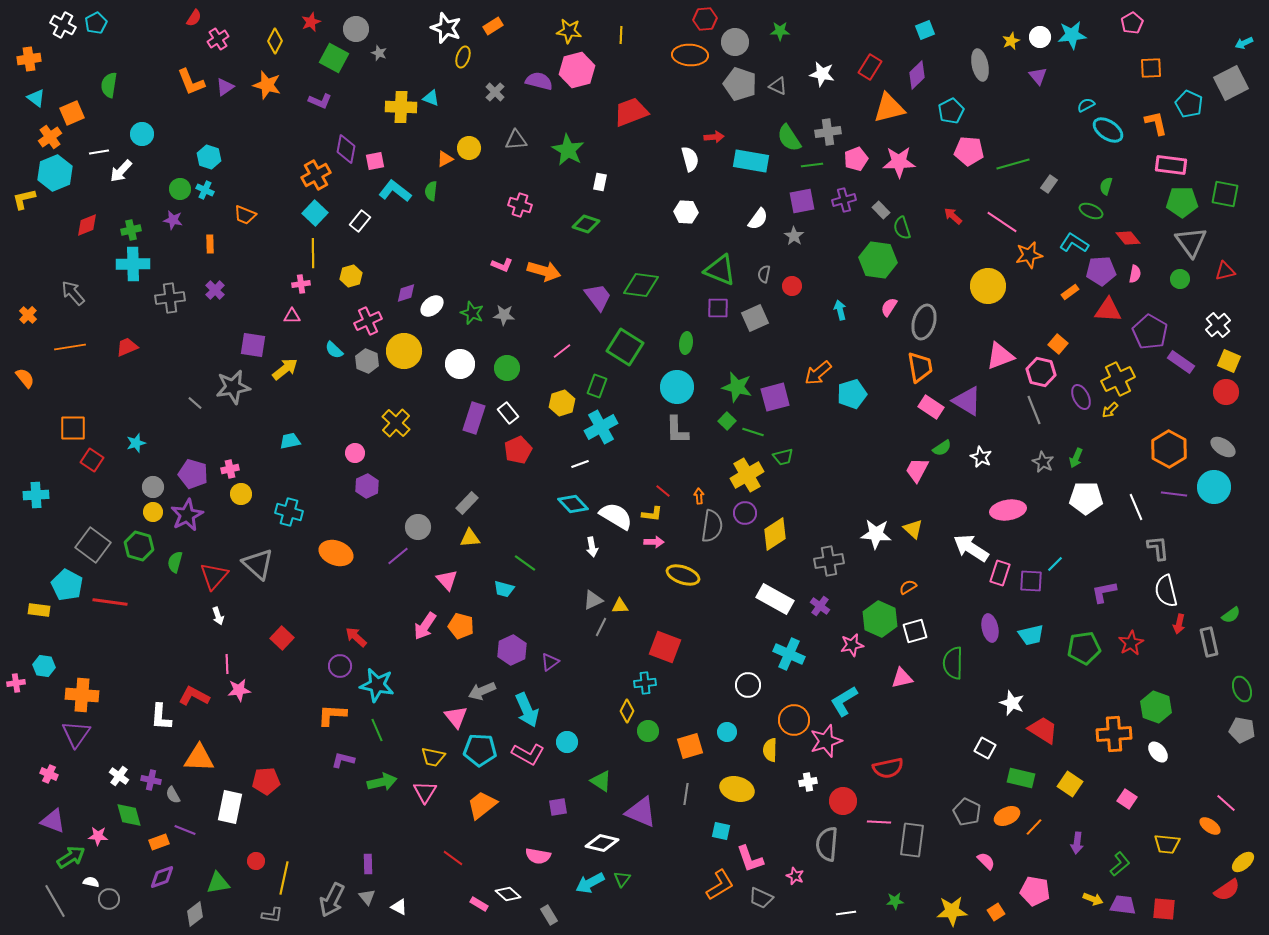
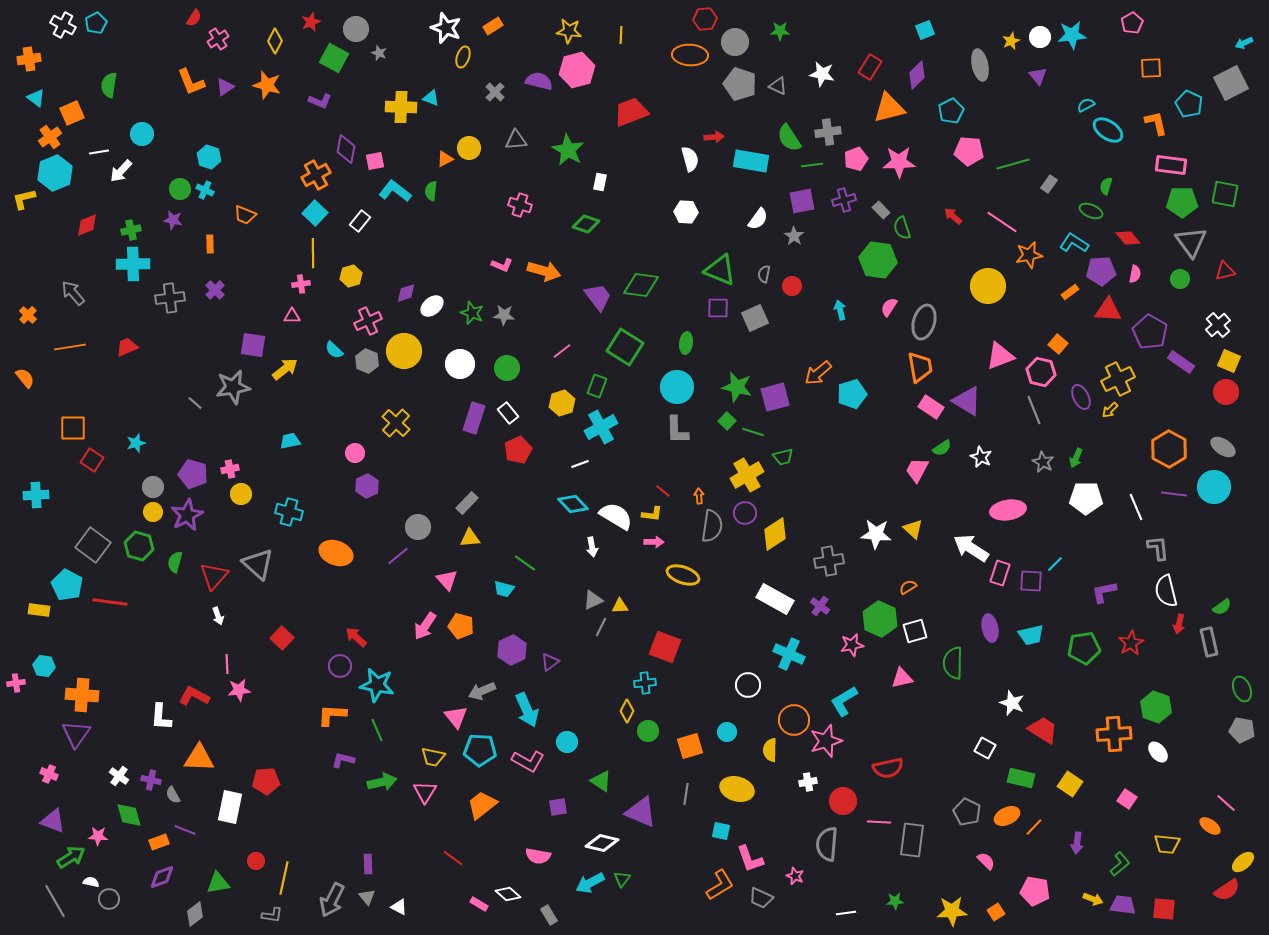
green semicircle at (1231, 615): moved 9 px left, 8 px up
pink L-shape at (528, 754): moved 7 px down
